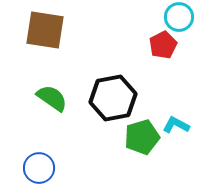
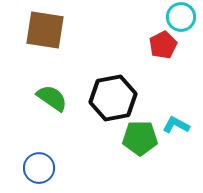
cyan circle: moved 2 px right
green pentagon: moved 2 px left, 1 px down; rotated 16 degrees clockwise
